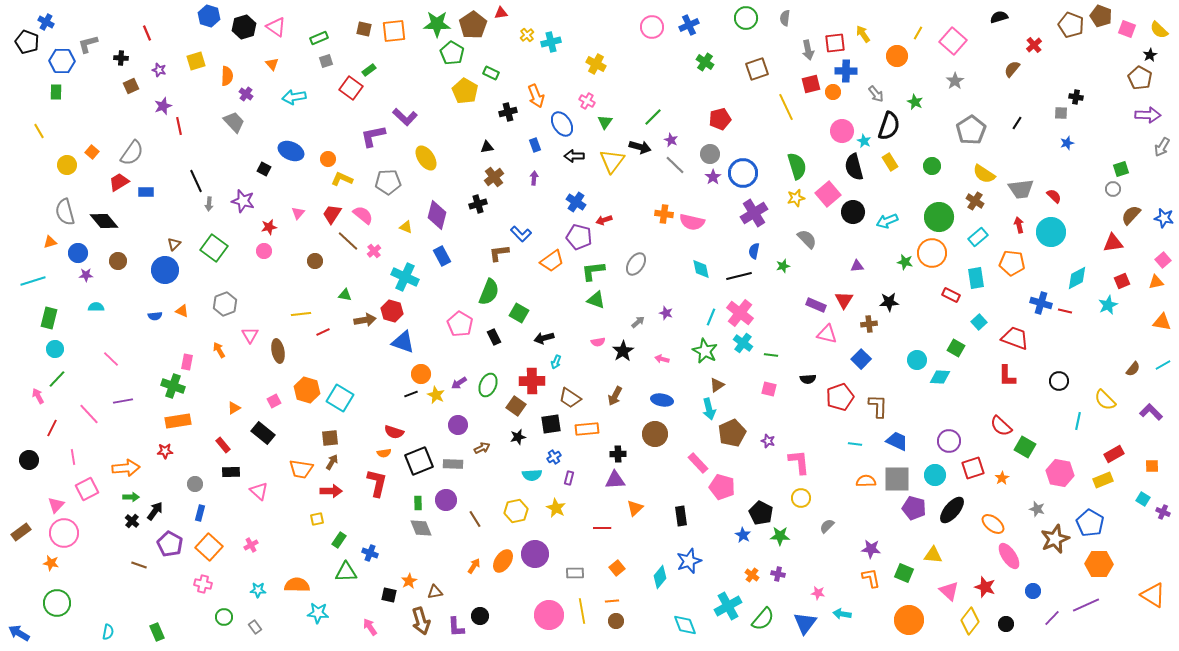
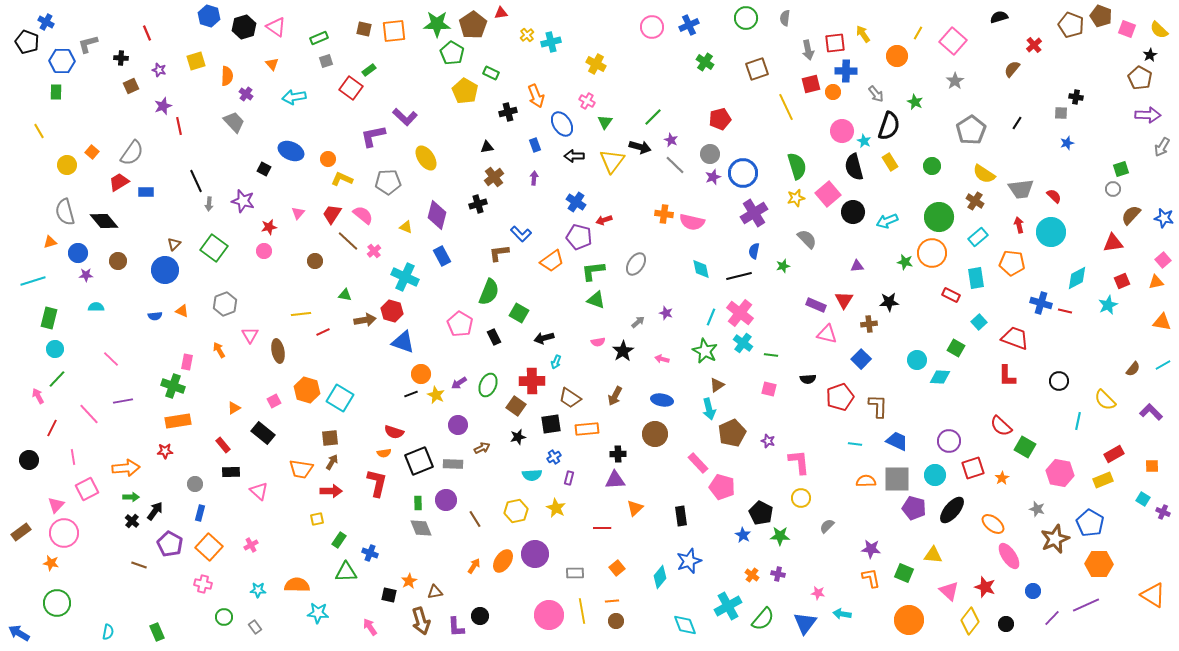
purple star at (713, 177): rotated 14 degrees clockwise
